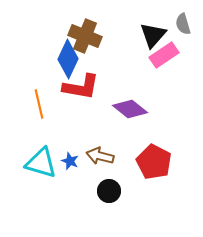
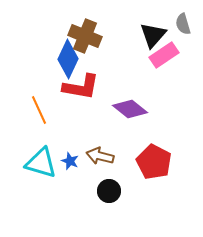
orange line: moved 6 px down; rotated 12 degrees counterclockwise
